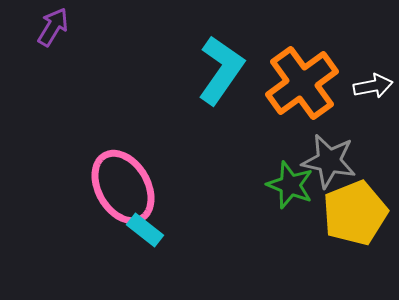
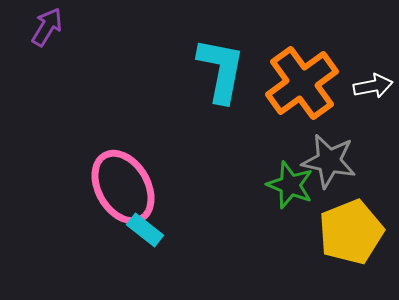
purple arrow: moved 6 px left
cyan L-shape: rotated 24 degrees counterclockwise
yellow pentagon: moved 4 px left, 19 px down
